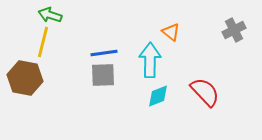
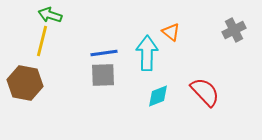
yellow line: moved 1 px left, 1 px up
cyan arrow: moved 3 px left, 7 px up
brown hexagon: moved 5 px down
